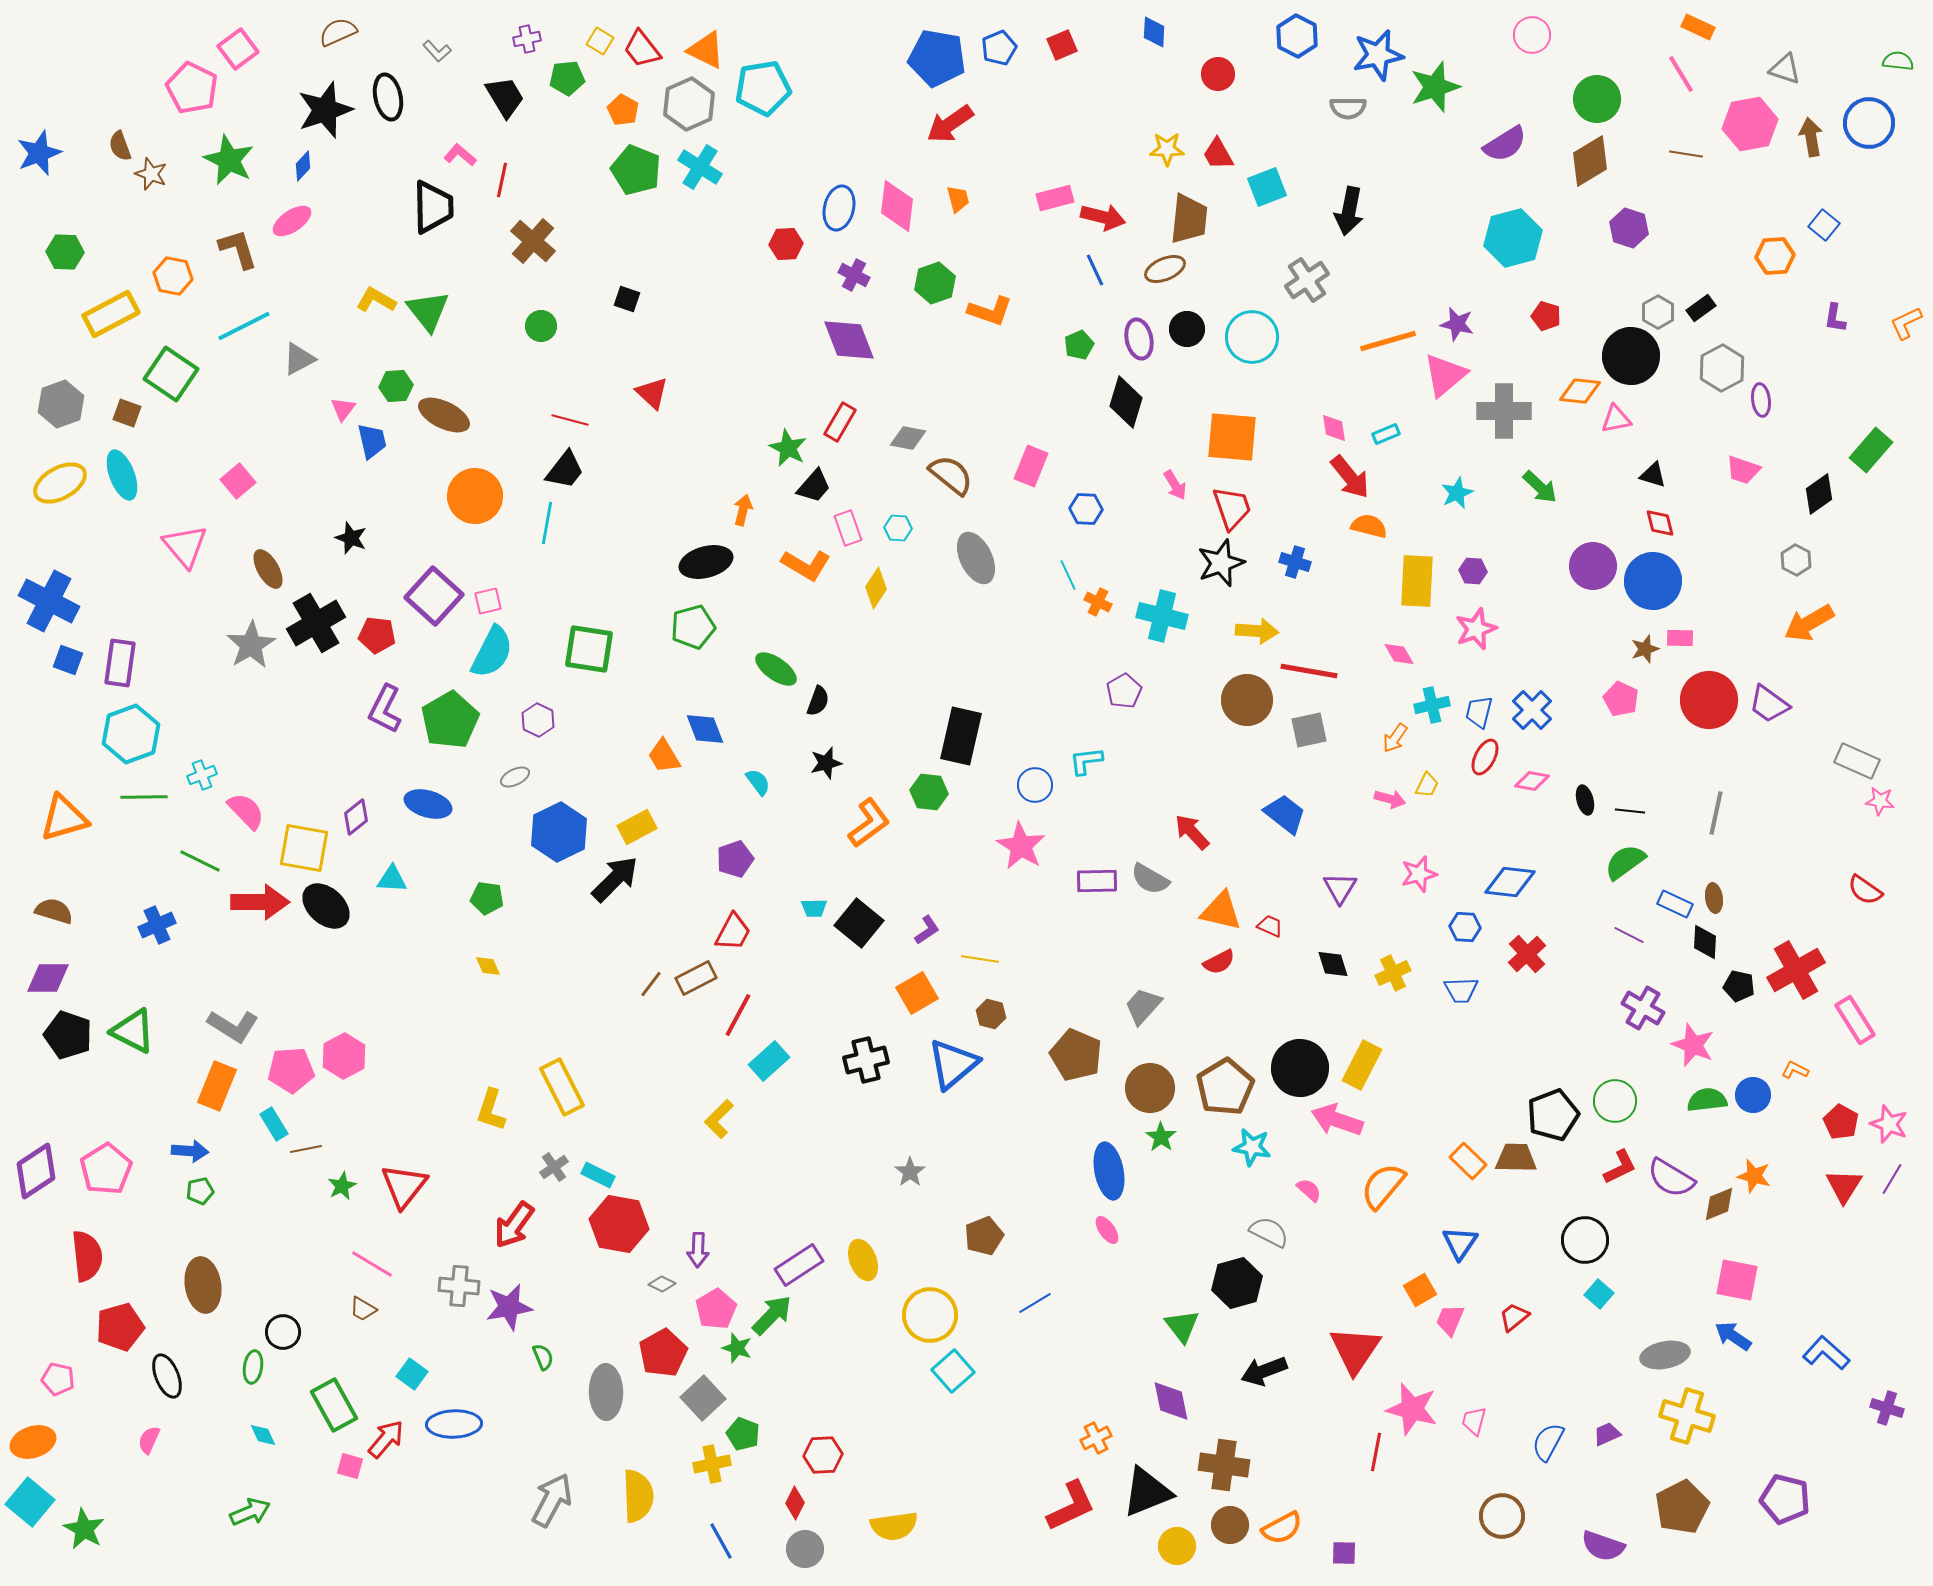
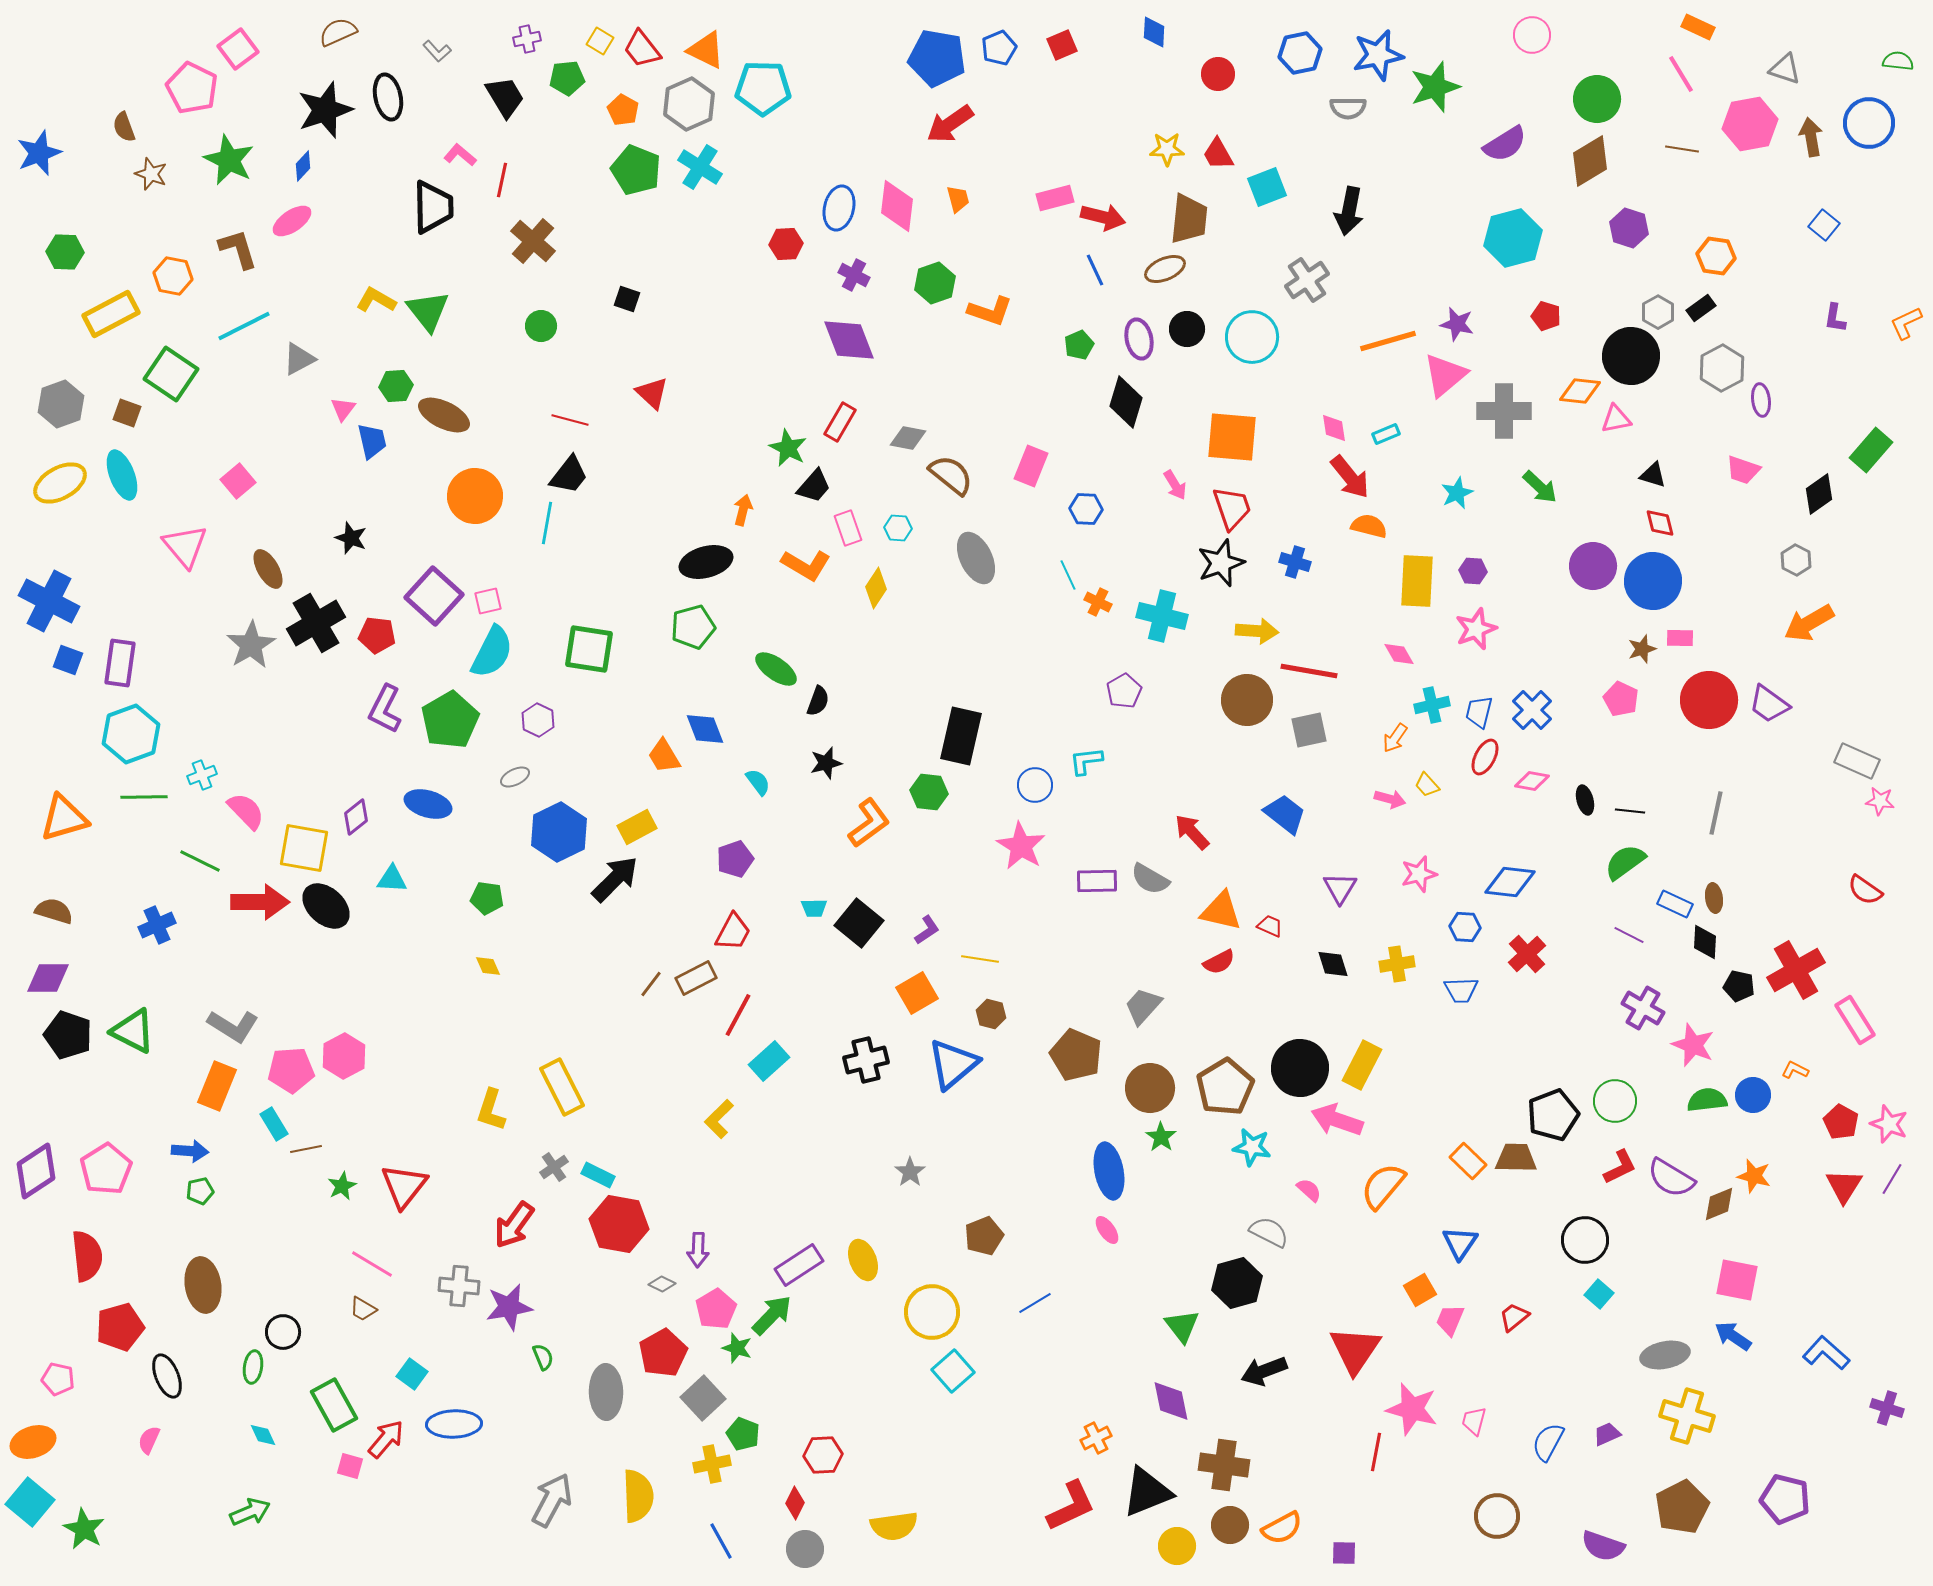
blue hexagon at (1297, 36): moved 3 px right, 17 px down; rotated 21 degrees clockwise
cyan pentagon at (763, 88): rotated 10 degrees clockwise
brown semicircle at (120, 146): moved 4 px right, 19 px up
brown line at (1686, 154): moved 4 px left, 5 px up
orange hexagon at (1775, 256): moved 59 px left; rotated 12 degrees clockwise
black trapezoid at (565, 470): moved 4 px right, 5 px down
brown star at (1645, 649): moved 3 px left
yellow trapezoid at (1427, 785): rotated 112 degrees clockwise
yellow cross at (1393, 973): moved 4 px right, 9 px up; rotated 16 degrees clockwise
yellow circle at (930, 1315): moved 2 px right, 3 px up
brown circle at (1502, 1516): moved 5 px left
